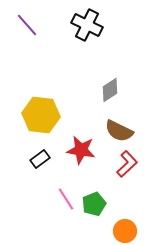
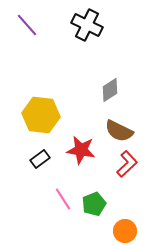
pink line: moved 3 px left
